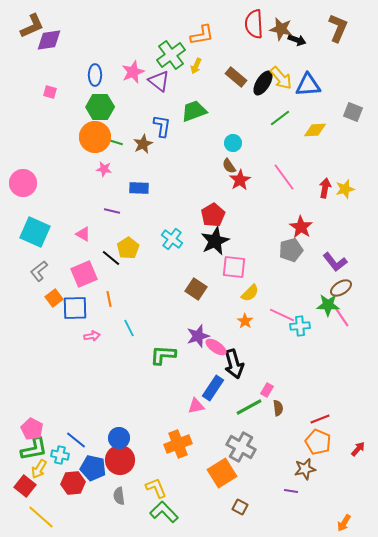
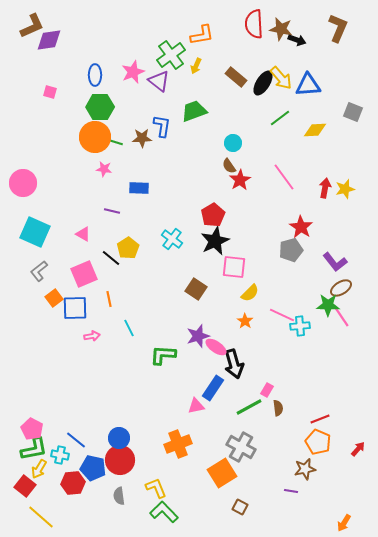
brown star at (143, 144): moved 1 px left, 6 px up; rotated 24 degrees clockwise
